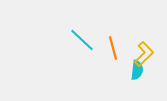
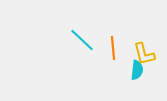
orange line: rotated 10 degrees clockwise
yellow L-shape: rotated 120 degrees clockwise
